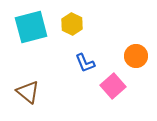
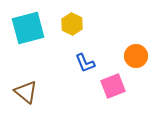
cyan square: moved 3 px left, 1 px down
pink square: rotated 20 degrees clockwise
brown triangle: moved 2 px left
